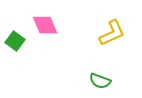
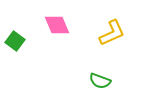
pink diamond: moved 12 px right
